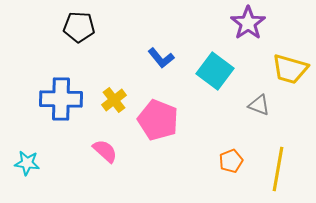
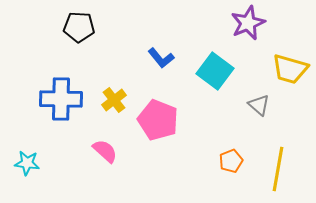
purple star: rotated 12 degrees clockwise
gray triangle: rotated 20 degrees clockwise
